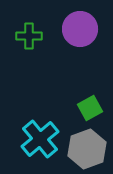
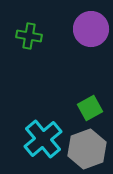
purple circle: moved 11 px right
green cross: rotated 10 degrees clockwise
cyan cross: moved 3 px right
